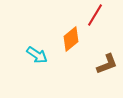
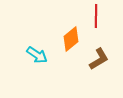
red line: moved 1 px right, 1 px down; rotated 30 degrees counterclockwise
brown L-shape: moved 8 px left, 5 px up; rotated 10 degrees counterclockwise
